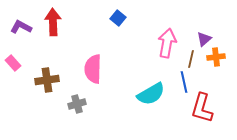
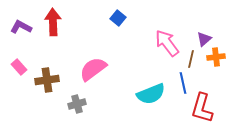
pink arrow: rotated 48 degrees counterclockwise
pink rectangle: moved 6 px right, 4 px down
pink semicircle: rotated 52 degrees clockwise
blue line: moved 1 px left, 1 px down
cyan semicircle: rotated 8 degrees clockwise
